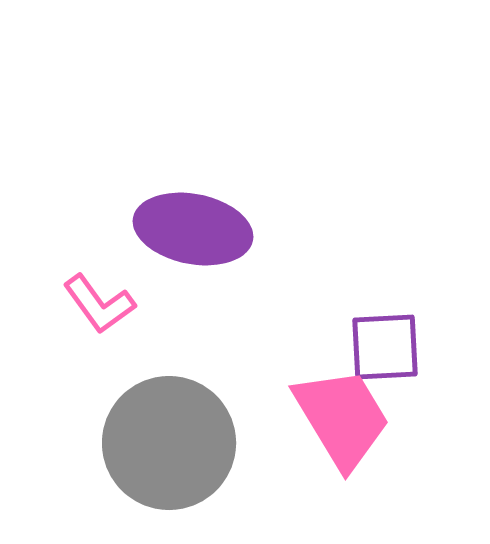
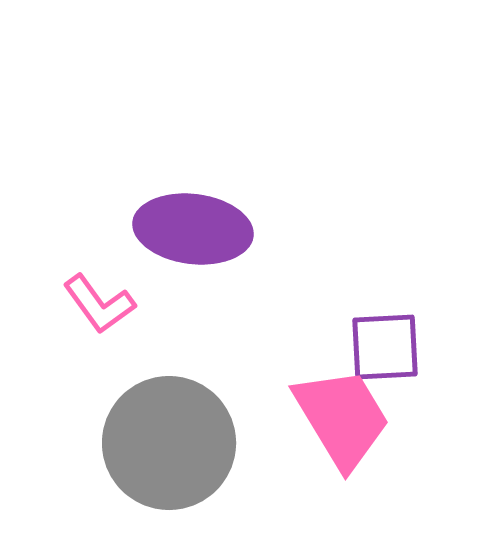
purple ellipse: rotated 4 degrees counterclockwise
